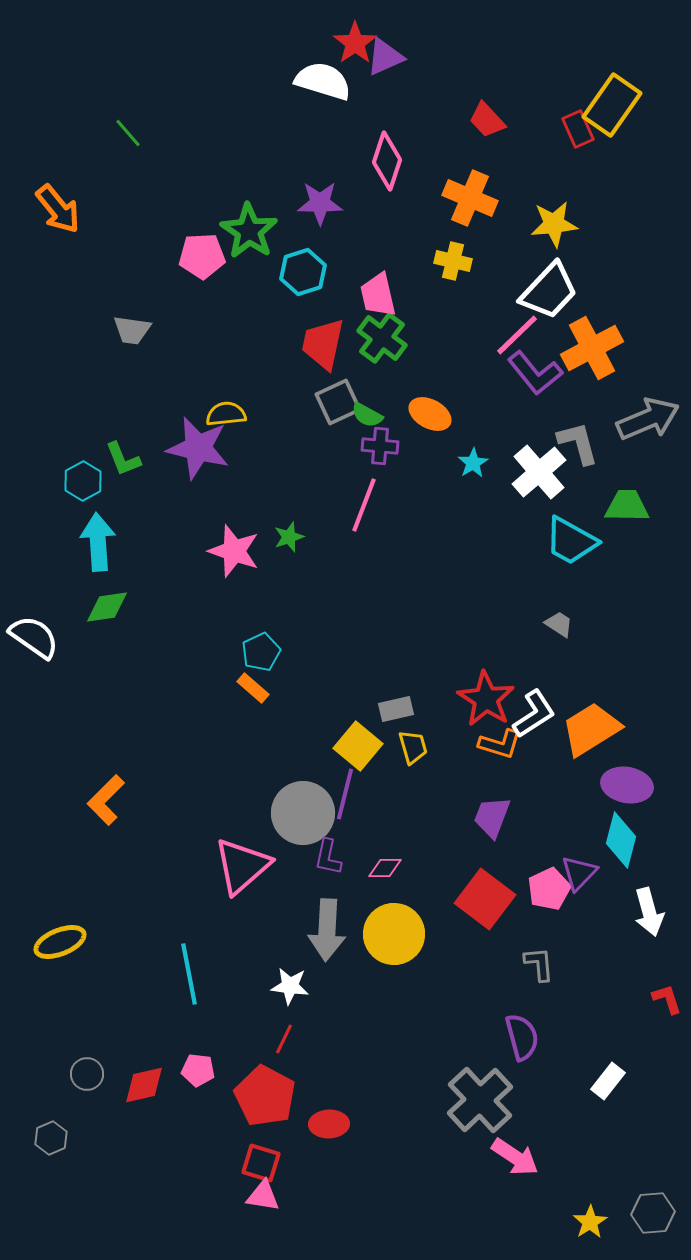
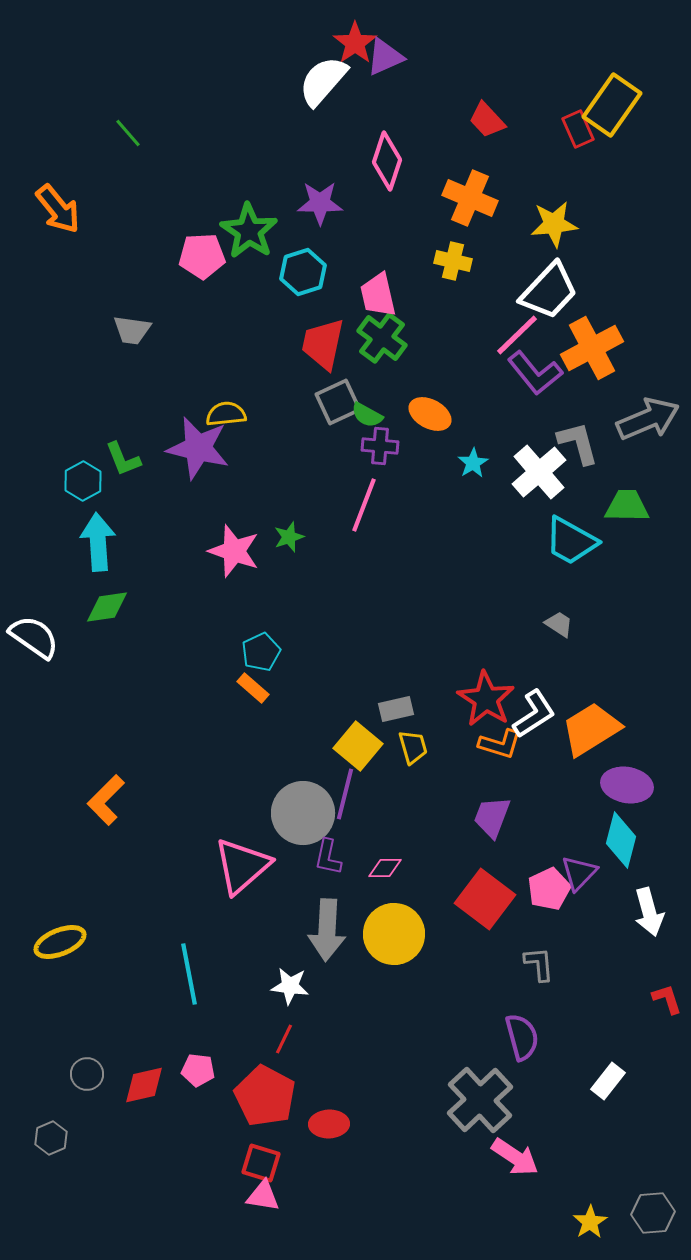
white semicircle at (323, 81): rotated 66 degrees counterclockwise
